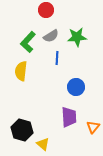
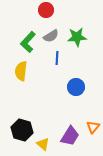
purple trapezoid: moved 1 px right, 19 px down; rotated 35 degrees clockwise
